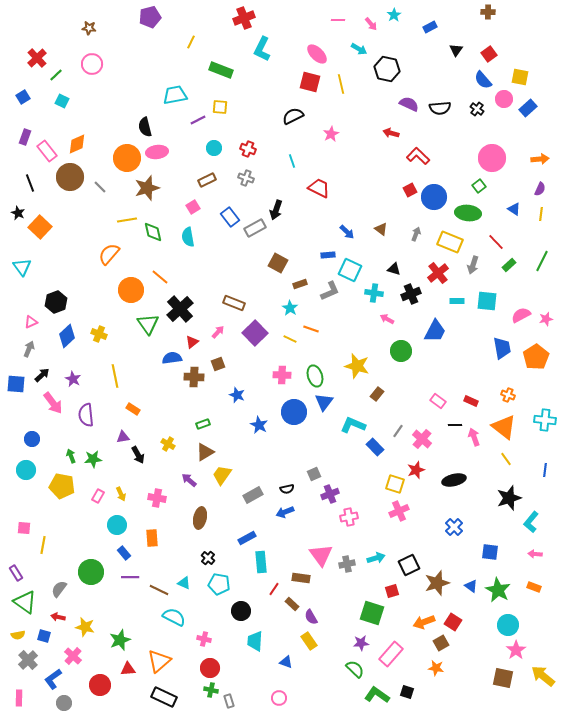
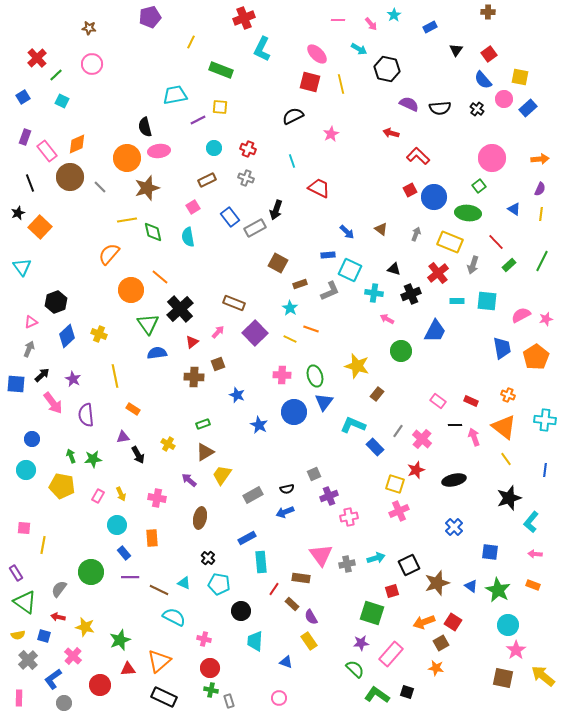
pink ellipse at (157, 152): moved 2 px right, 1 px up
black star at (18, 213): rotated 24 degrees clockwise
blue semicircle at (172, 358): moved 15 px left, 5 px up
purple cross at (330, 494): moved 1 px left, 2 px down
orange rectangle at (534, 587): moved 1 px left, 2 px up
